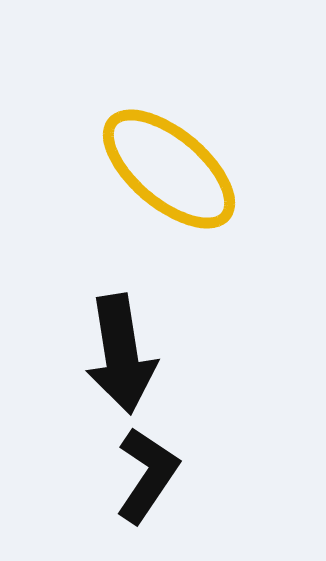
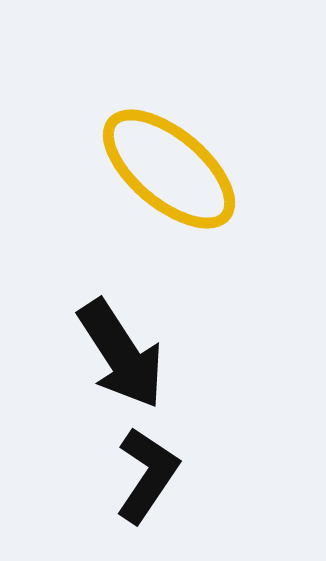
black arrow: rotated 24 degrees counterclockwise
